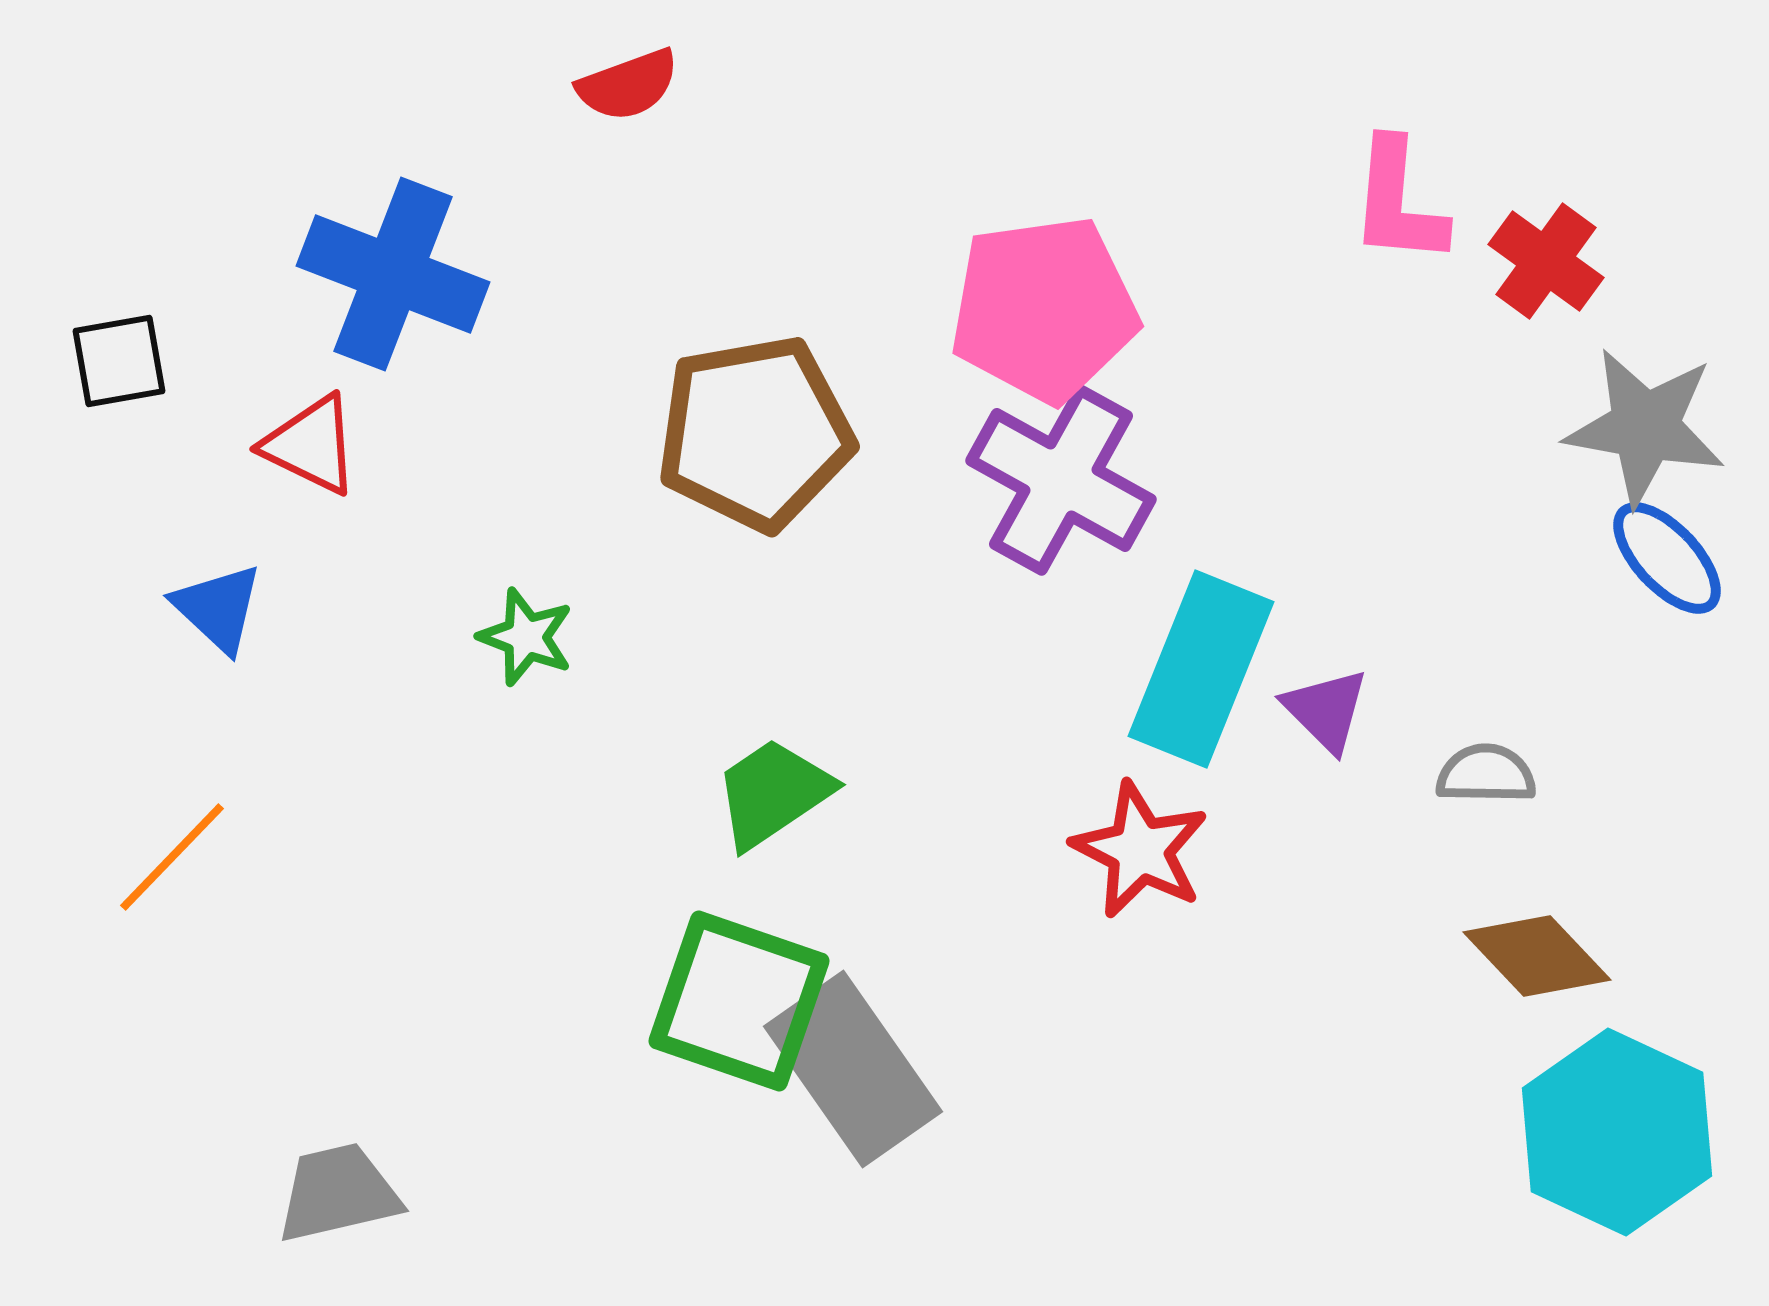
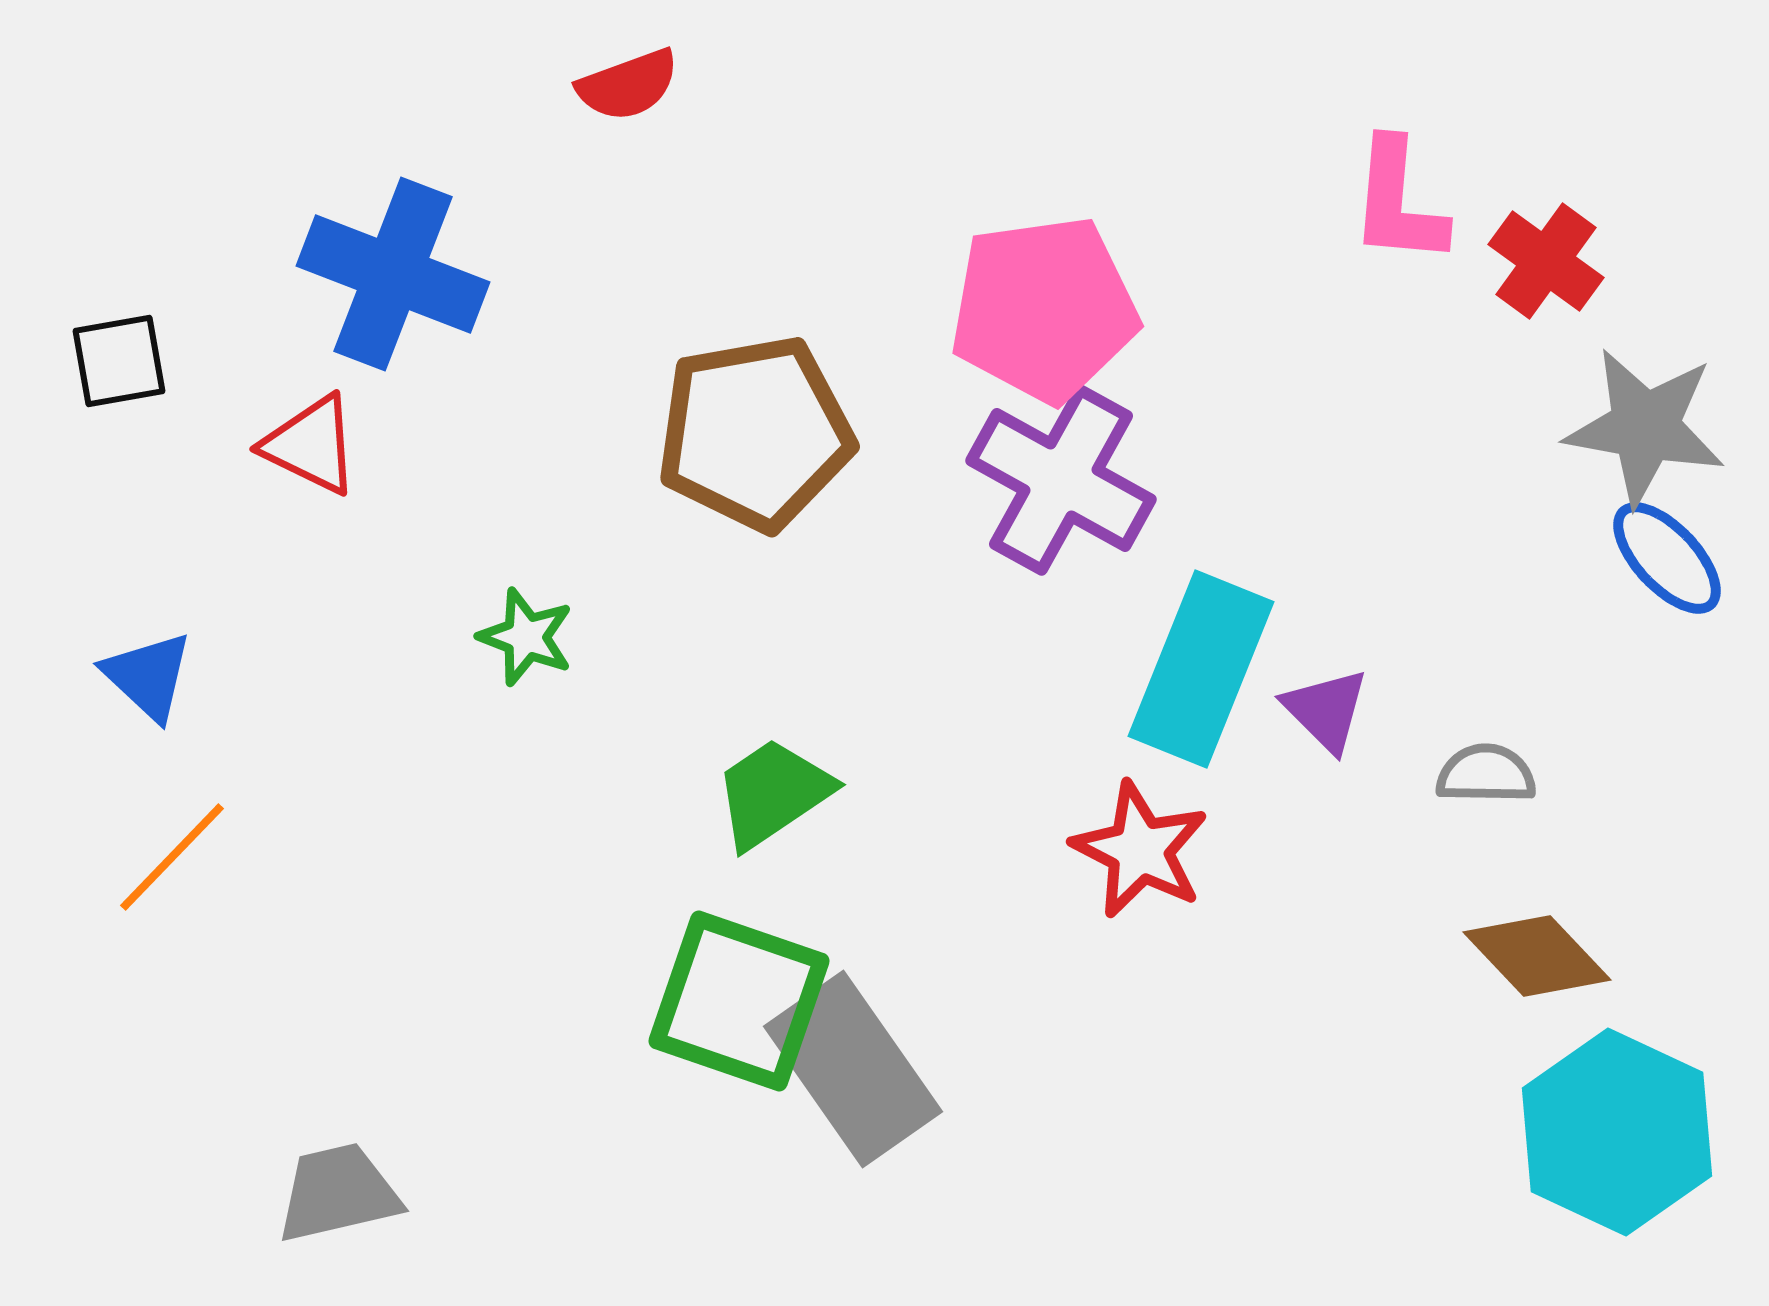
blue triangle: moved 70 px left, 68 px down
